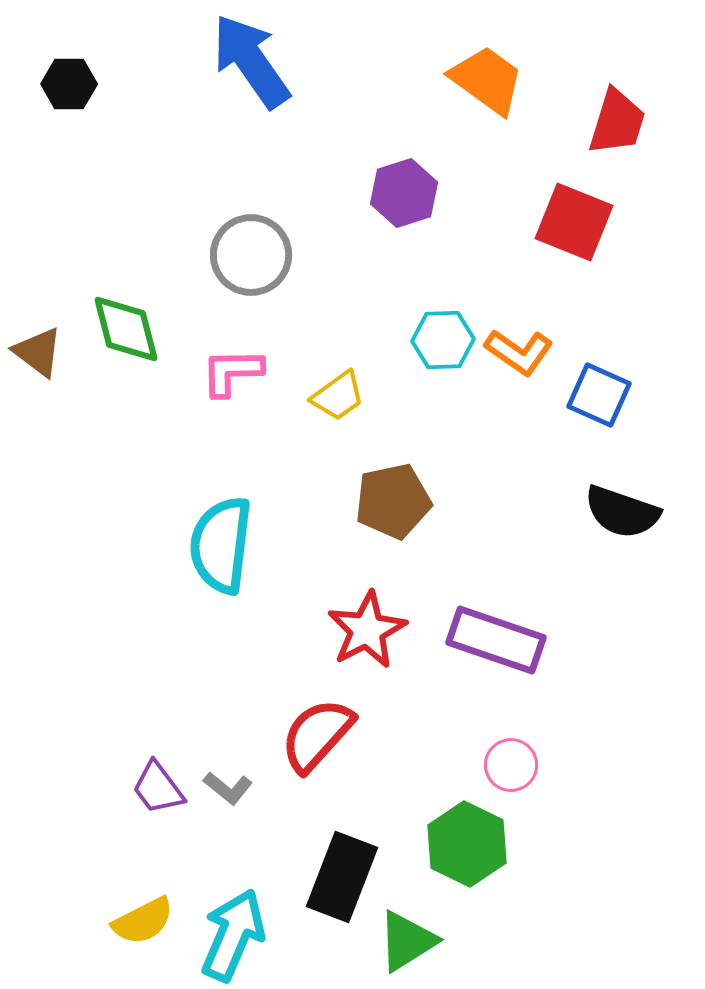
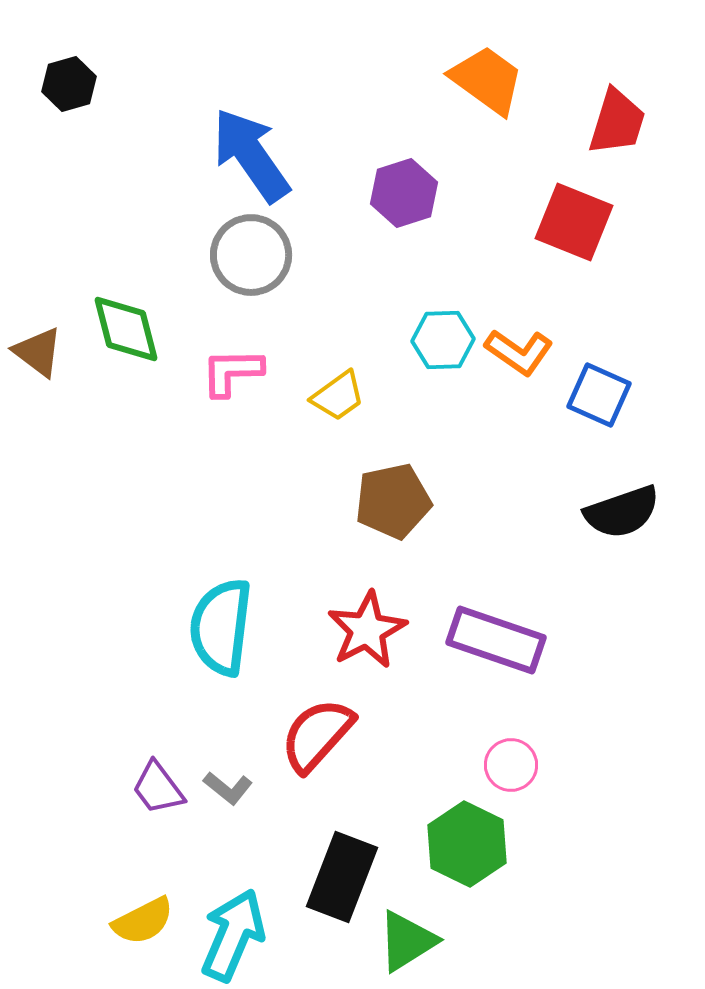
blue arrow: moved 94 px down
black hexagon: rotated 16 degrees counterclockwise
black semicircle: rotated 38 degrees counterclockwise
cyan semicircle: moved 82 px down
